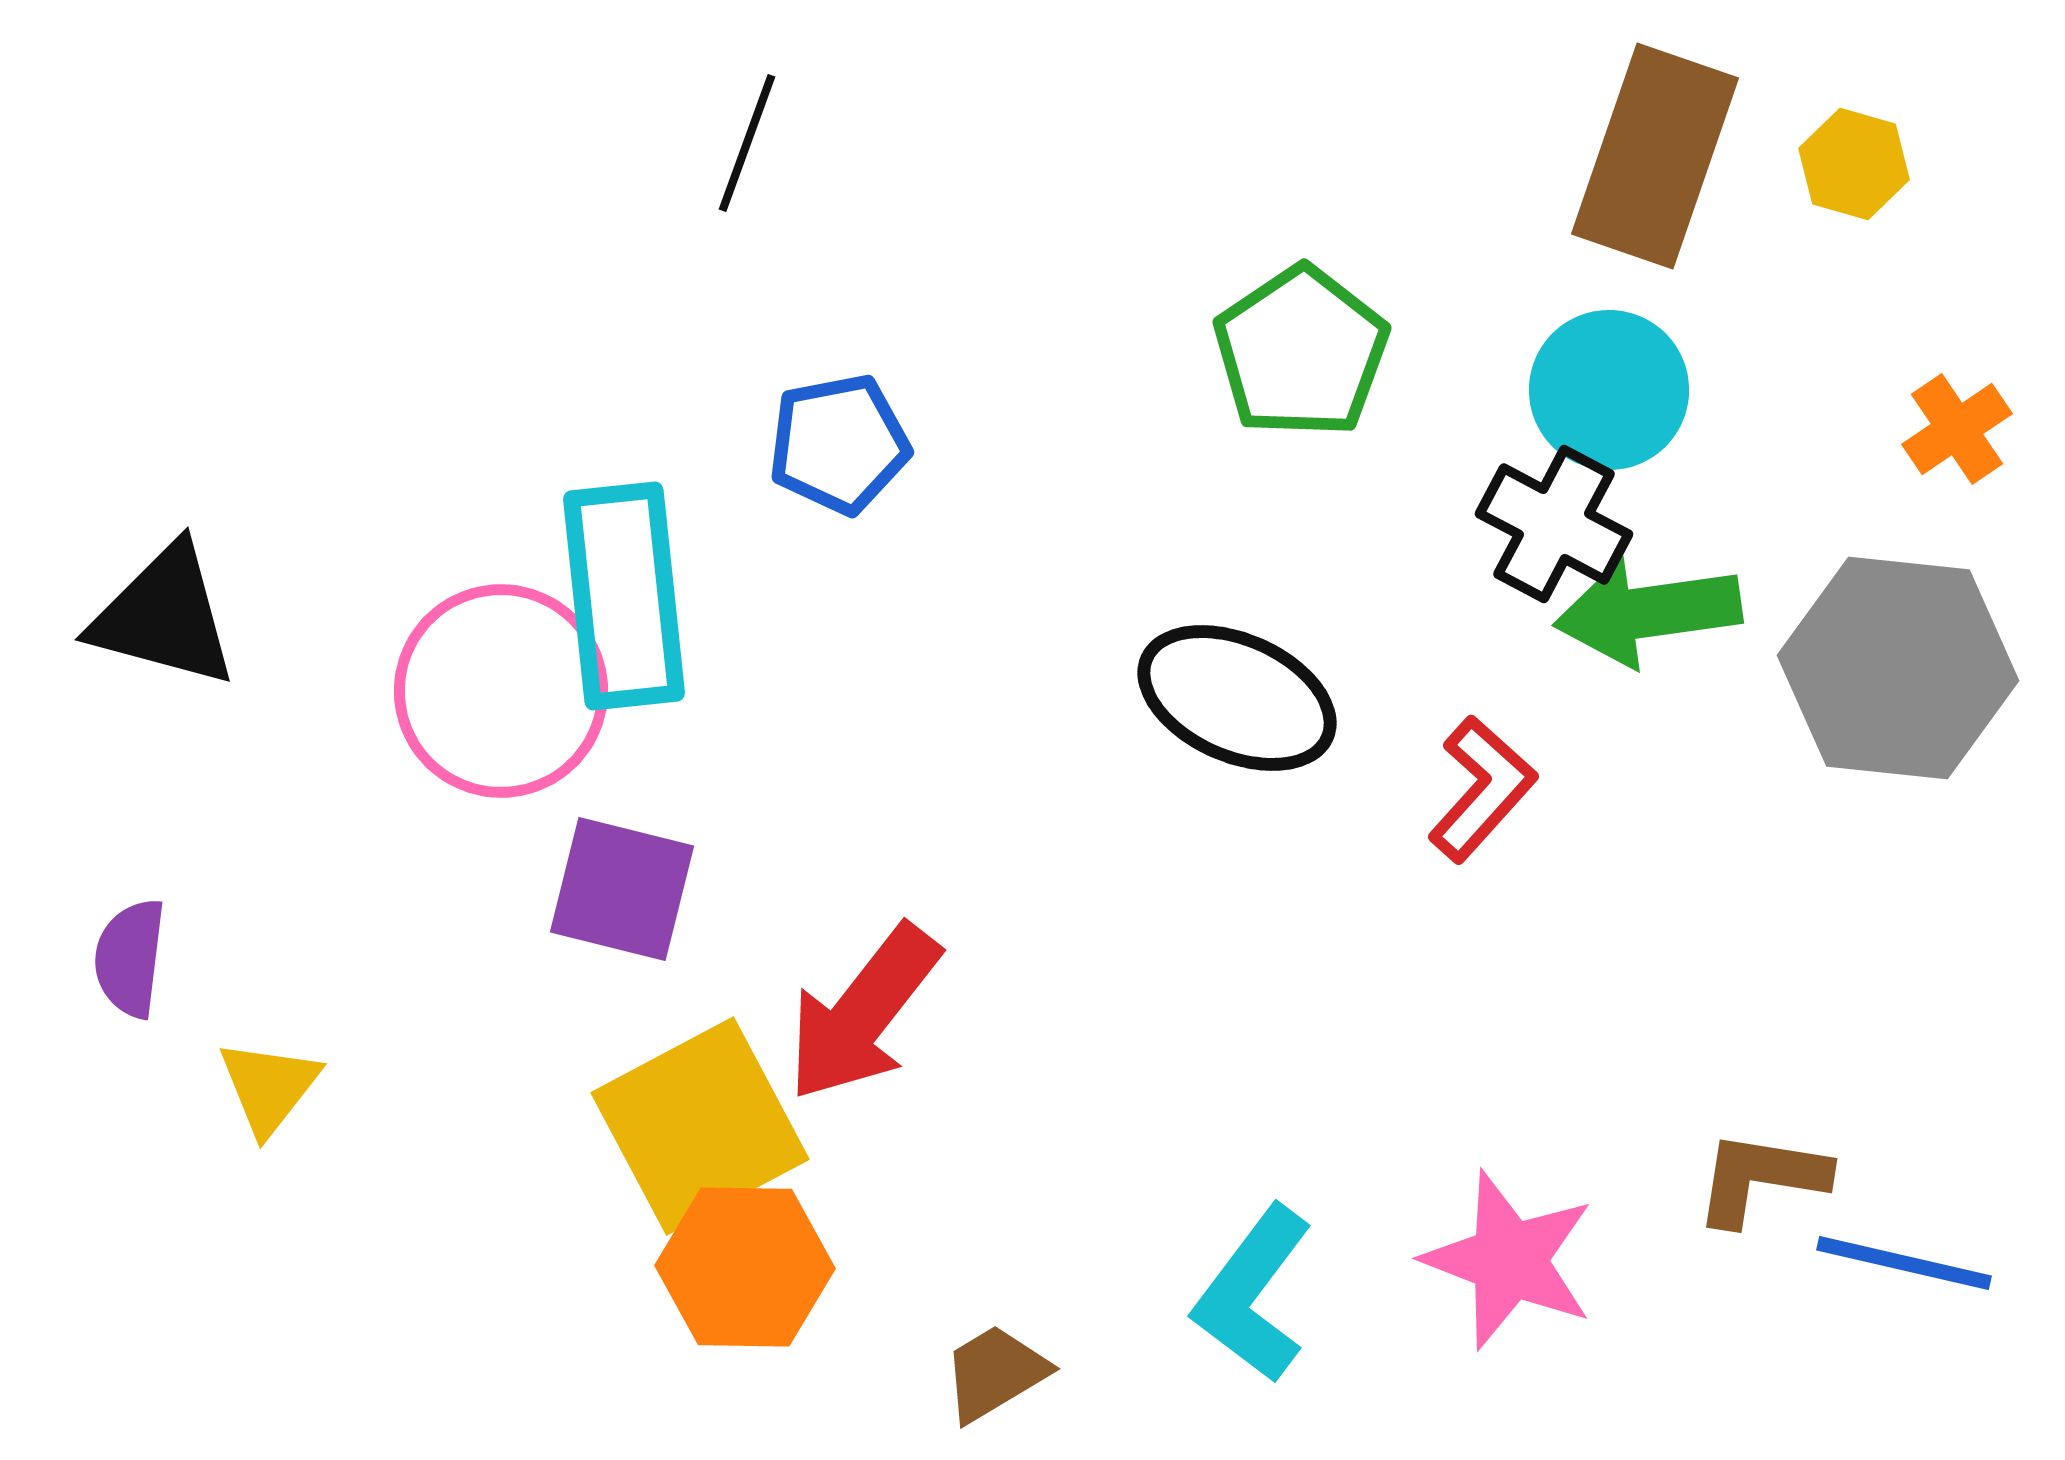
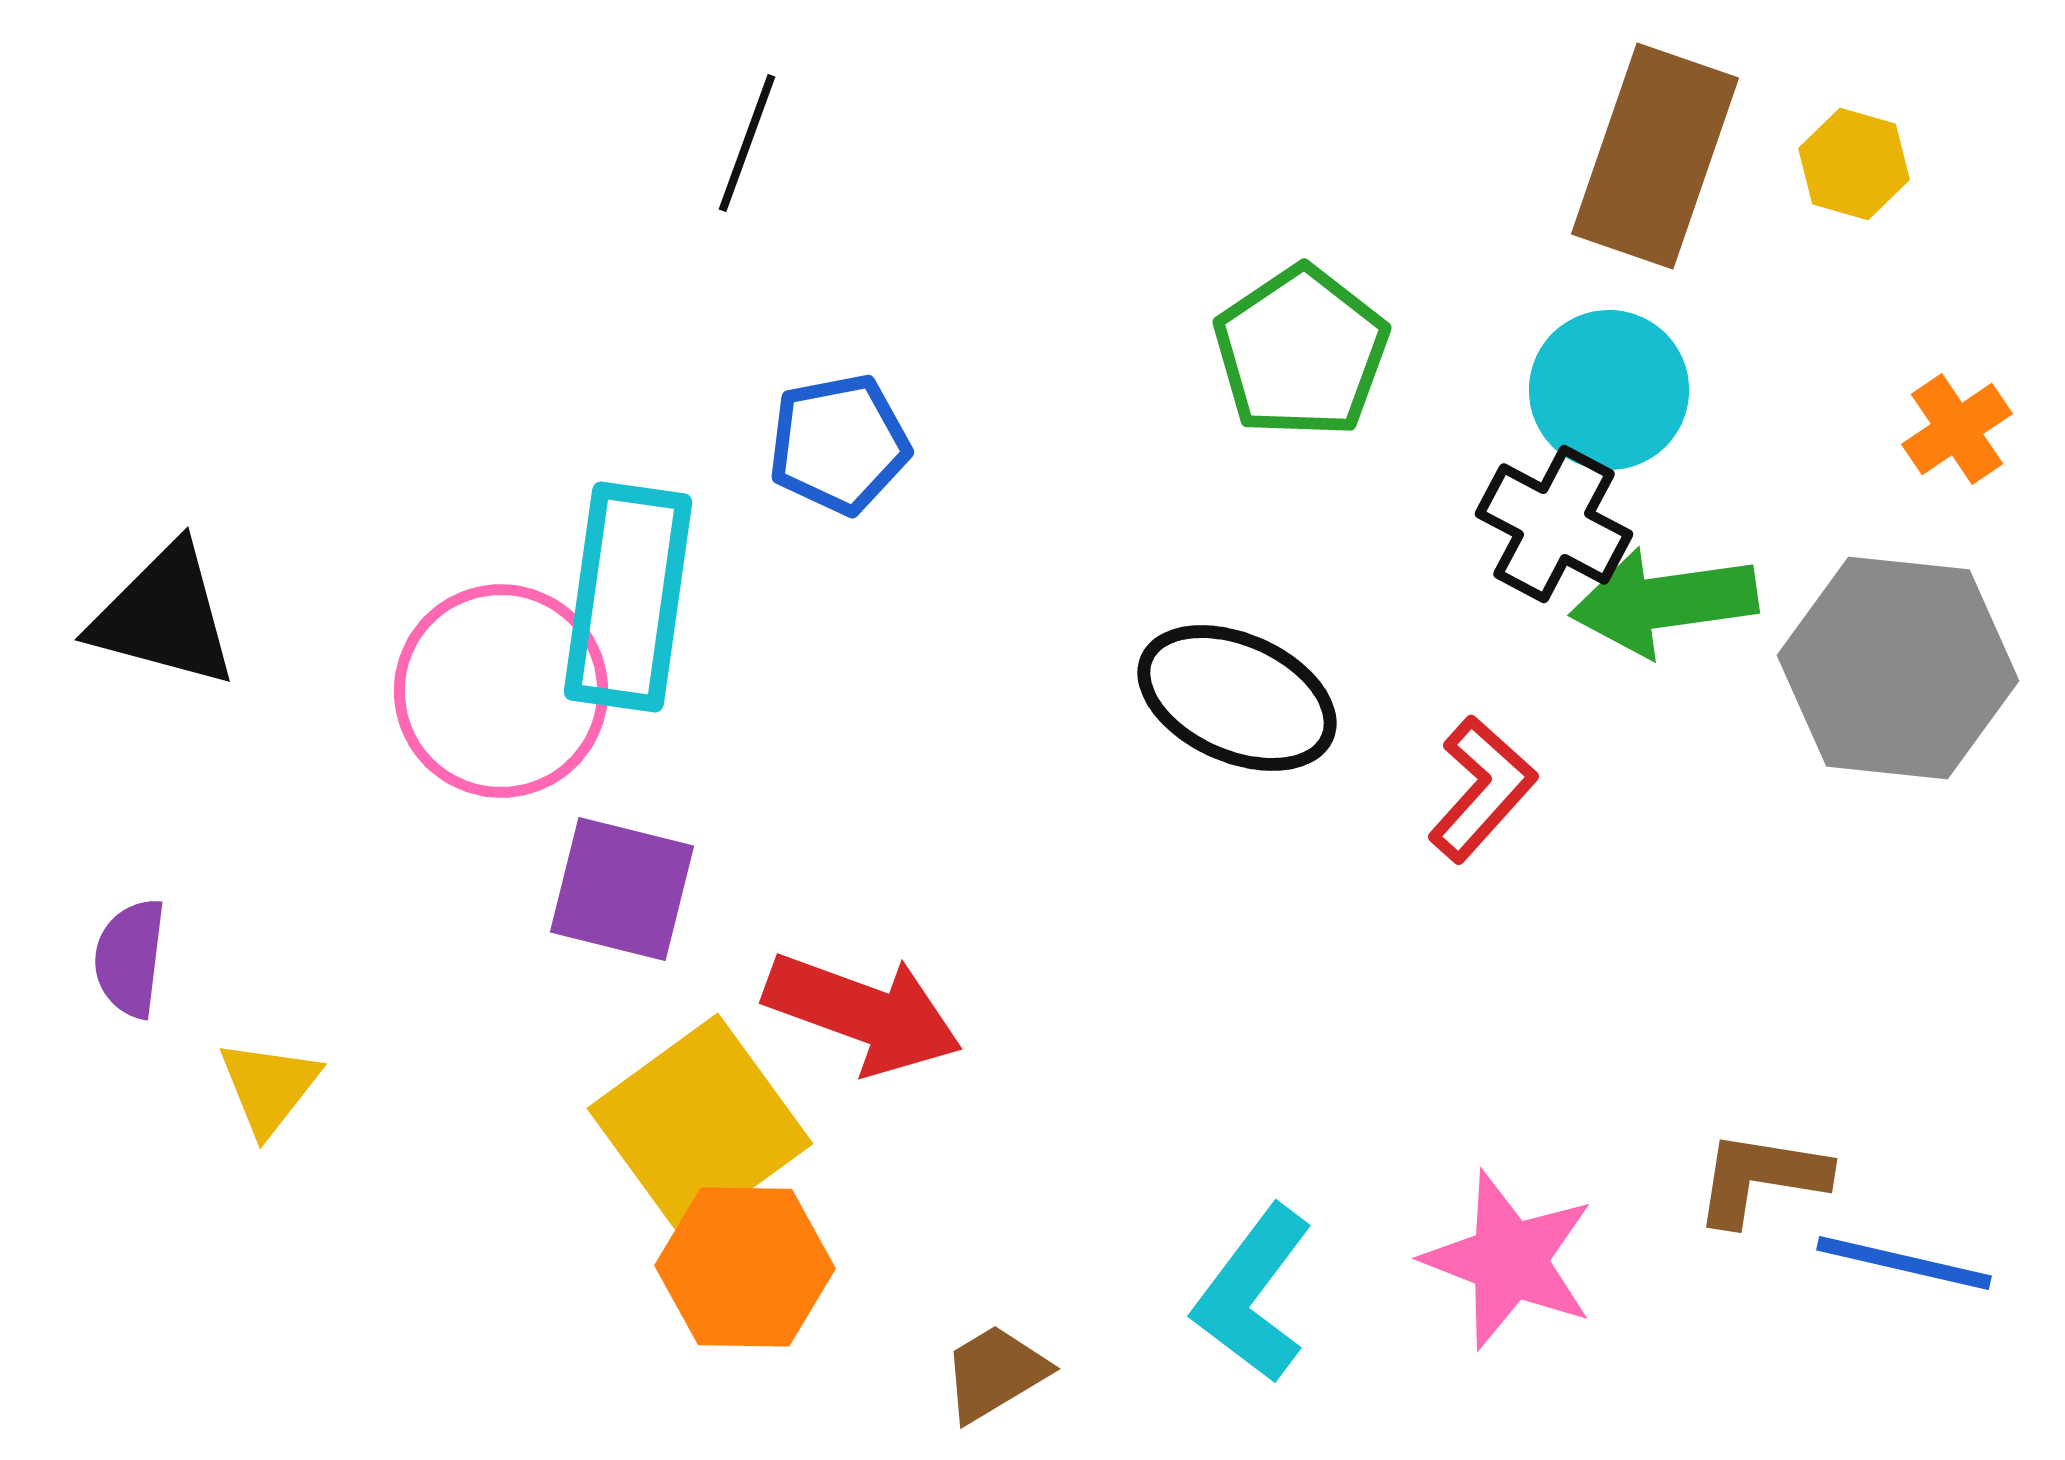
cyan rectangle: moved 4 px right, 1 px down; rotated 14 degrees clockwise
green arrow: moved 16 px right, 10 px up
red arrow: rotated 108 degrees counterclockwise
yellow square: rotated 8 degrees counterclockwise
